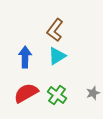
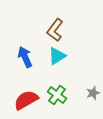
blue arrow: rotated 25 degrees counterclockwise
red semicircle: moved 7 px down
